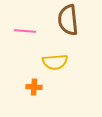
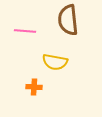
yellow semicircle: rotated 15 degrees clockwise
